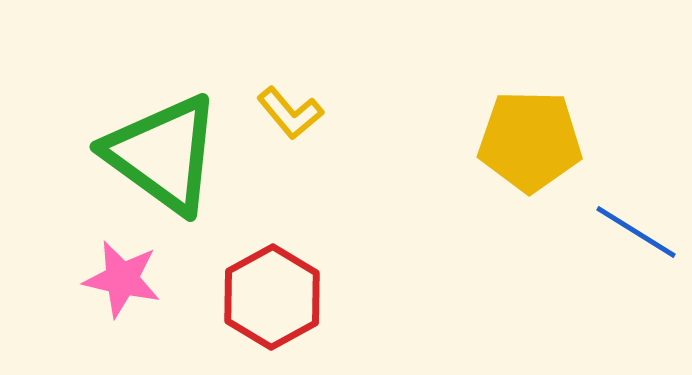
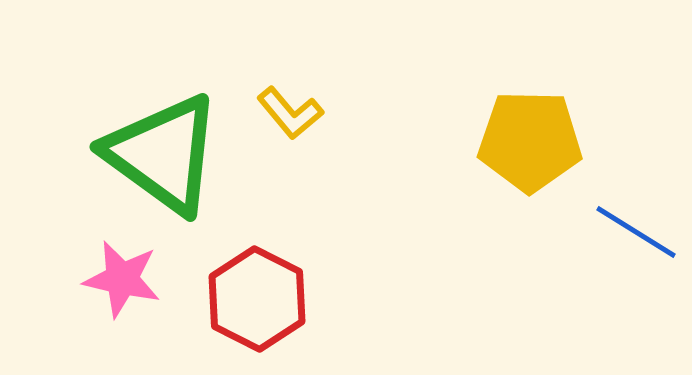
red hexagon: moved 15 px left, 2 px down; rotated 4 degrees counterclockwise
